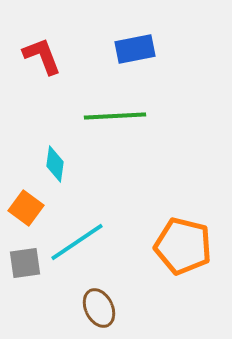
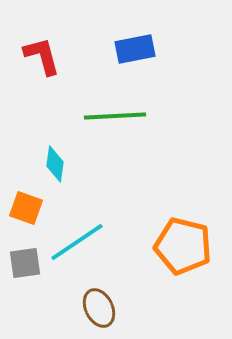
red L-shape: rotated 6 degrees clockwise
orange square: rotated 16 degrees counterclockwise
